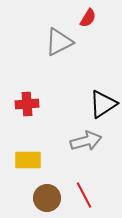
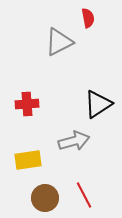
red semicircle: rotated 42 degrees counterclockwise
black triangle: moved 5 px left
gray arrow: moved 12 px left
yellow rectangle: rotated 8 degrees counterclockwise
brown circle: moved 2 px left
